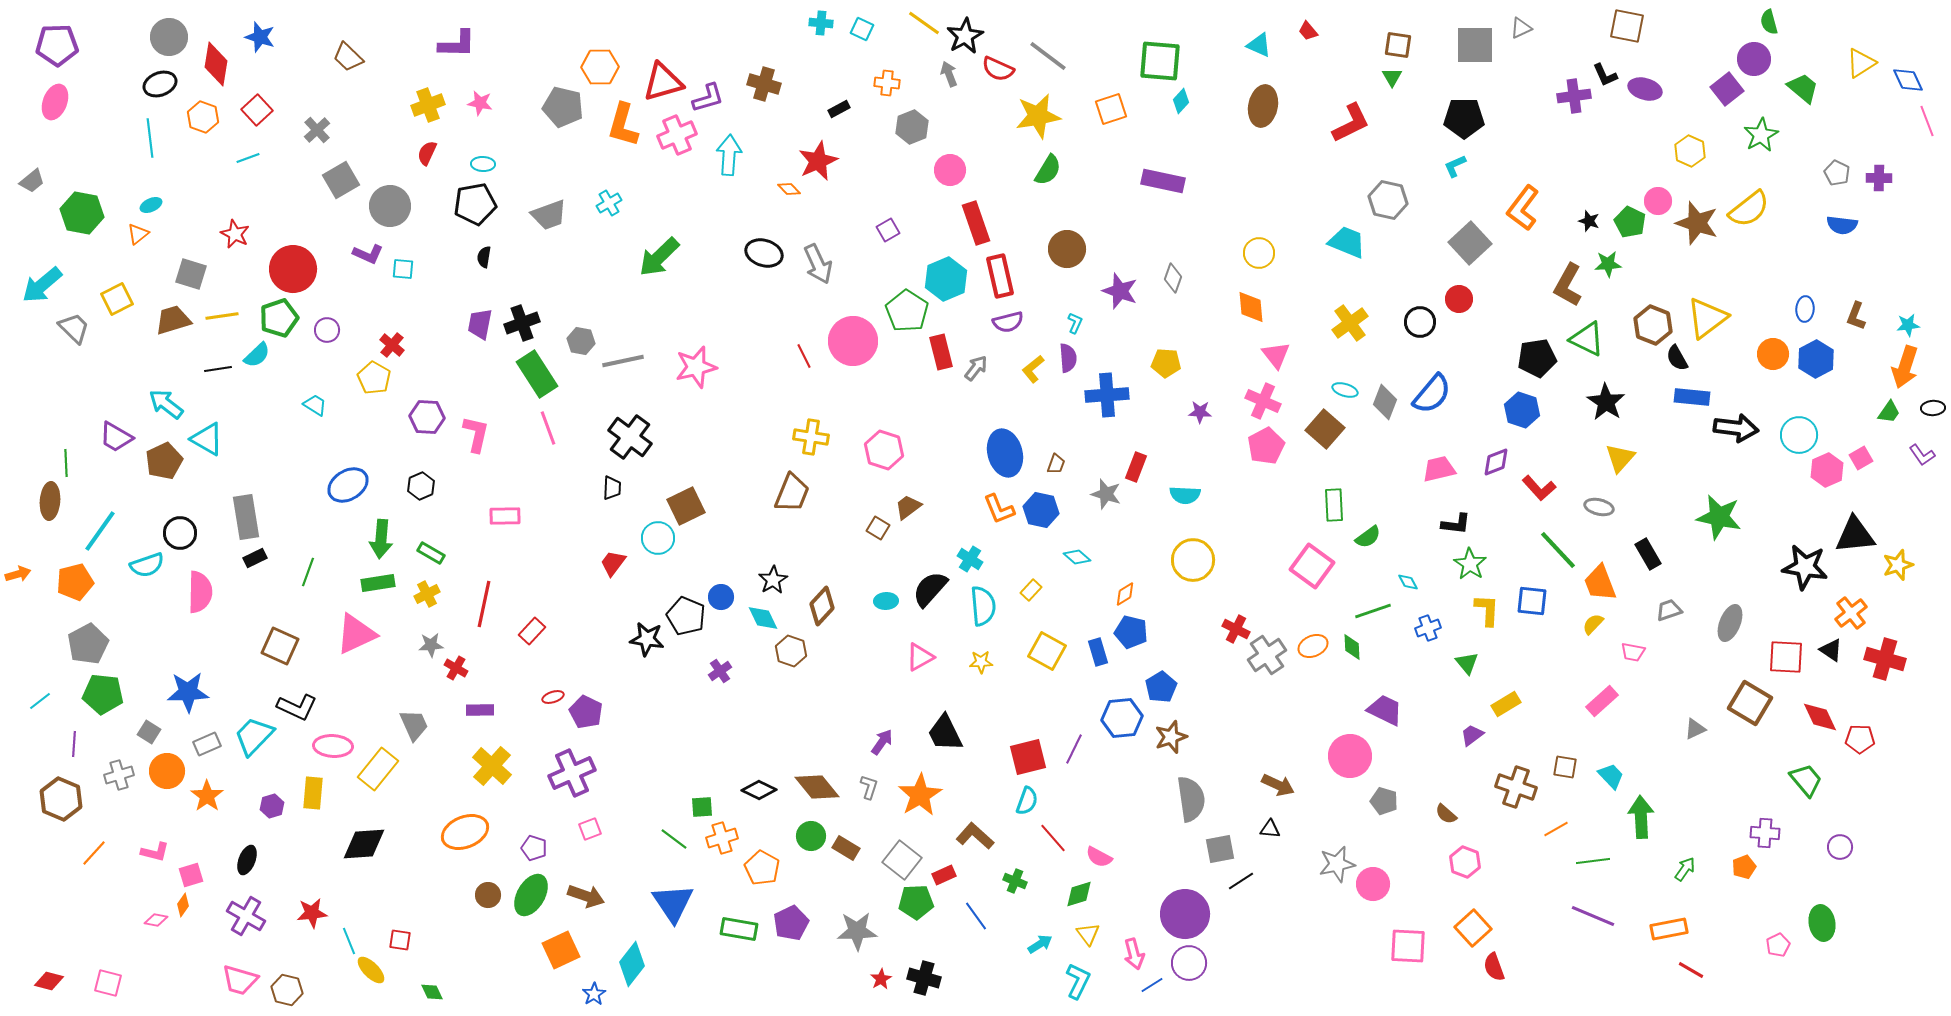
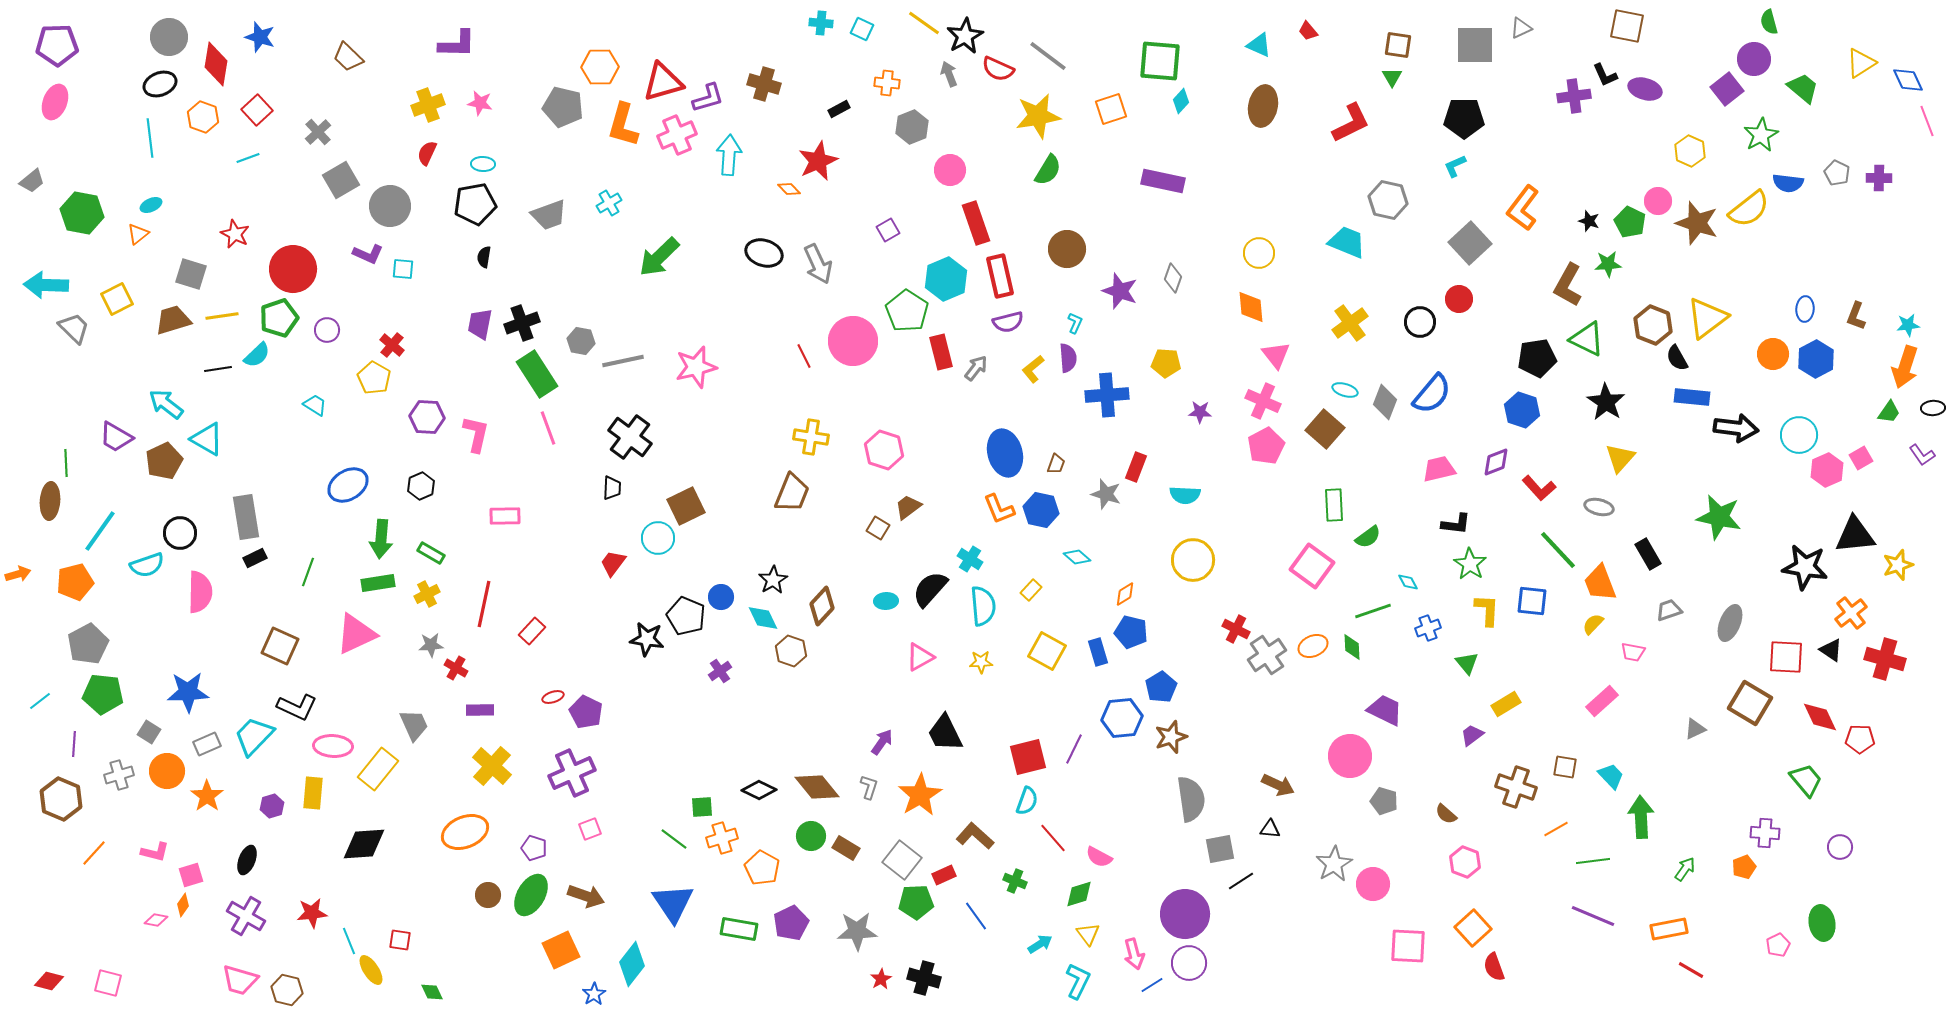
gray cross at (317, 130): moved 1 px right, 2 px down
blue semicircle at (1842, 225): moved 54 px left, 42 px up
cyan arrow at (42, 285): moved 4 px right; rotated 42 degrees clockwise
gray star at (1337, 864): moved 3 px left; rotated 18 degrees counterclockwise
yellow ellipse at (371, 970): rotated 12 degrees clockwise
